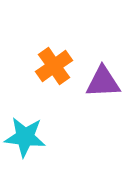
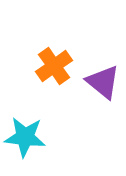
purple triangle: rotated 42 degrees clockwise
